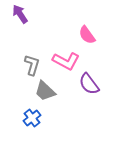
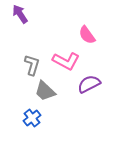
purple semicircle: rotated 100 degrees clockwise
